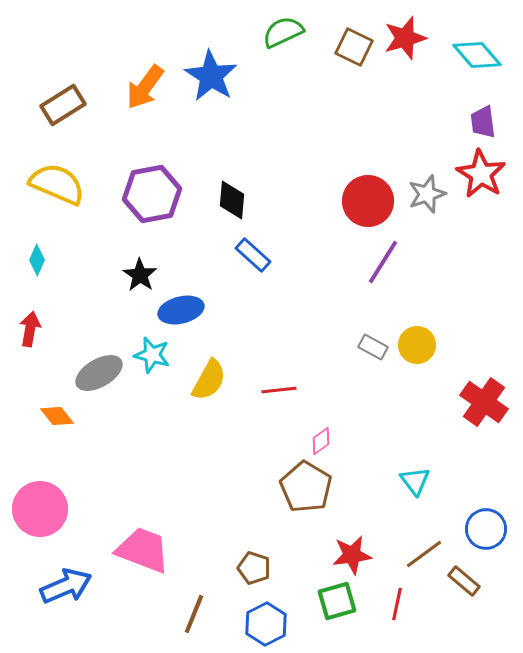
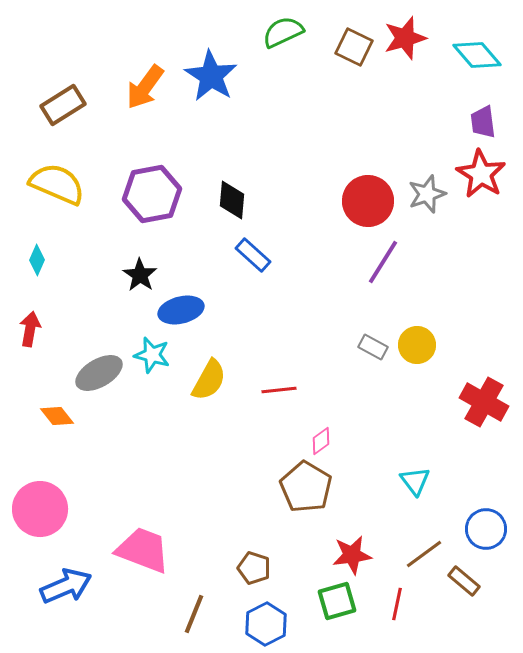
red cross at (484, 402): rotated 6 degrees counterclockwise
